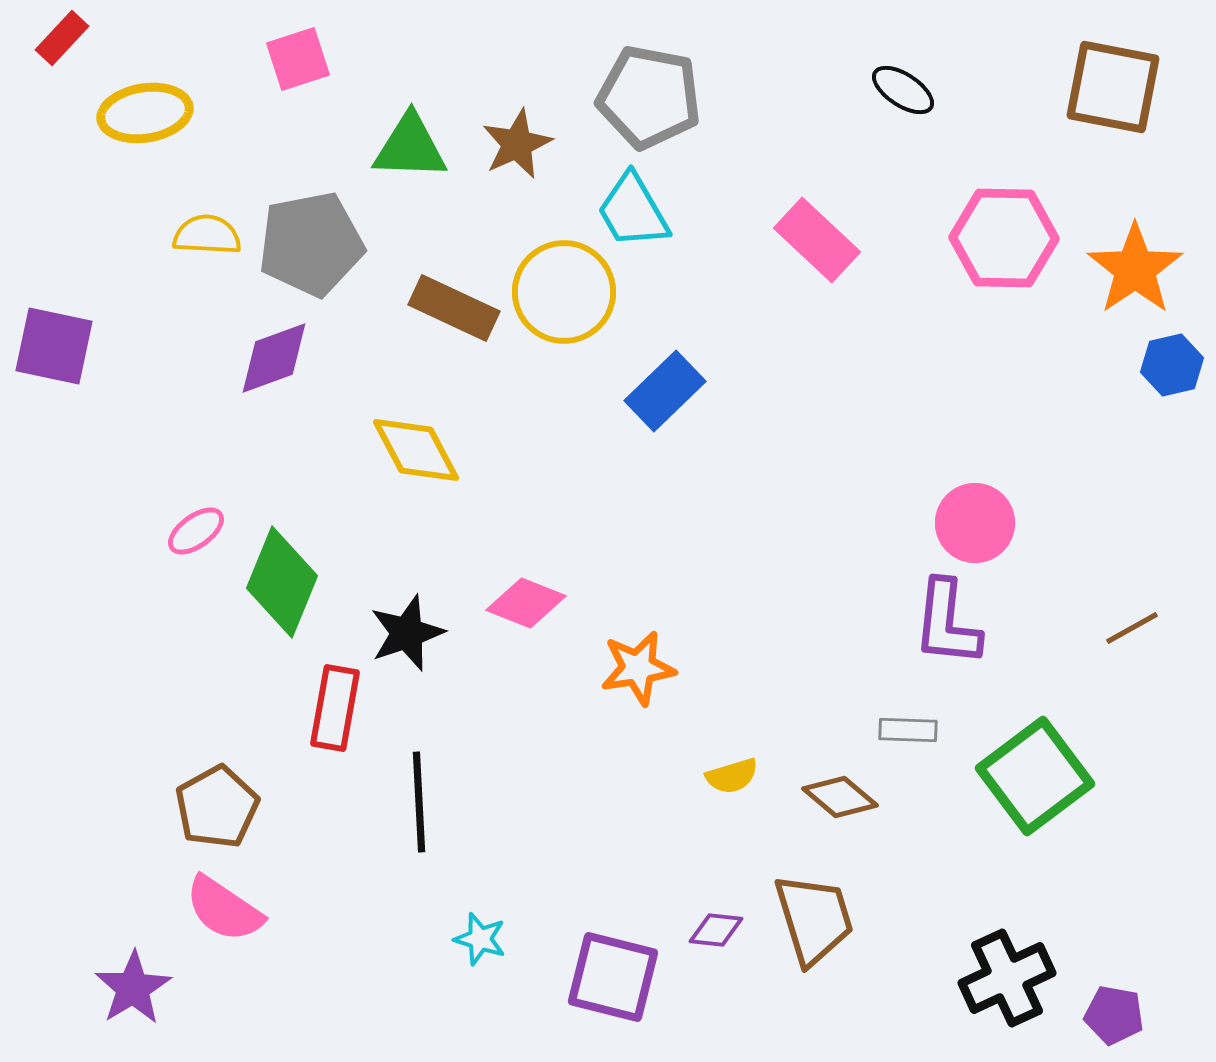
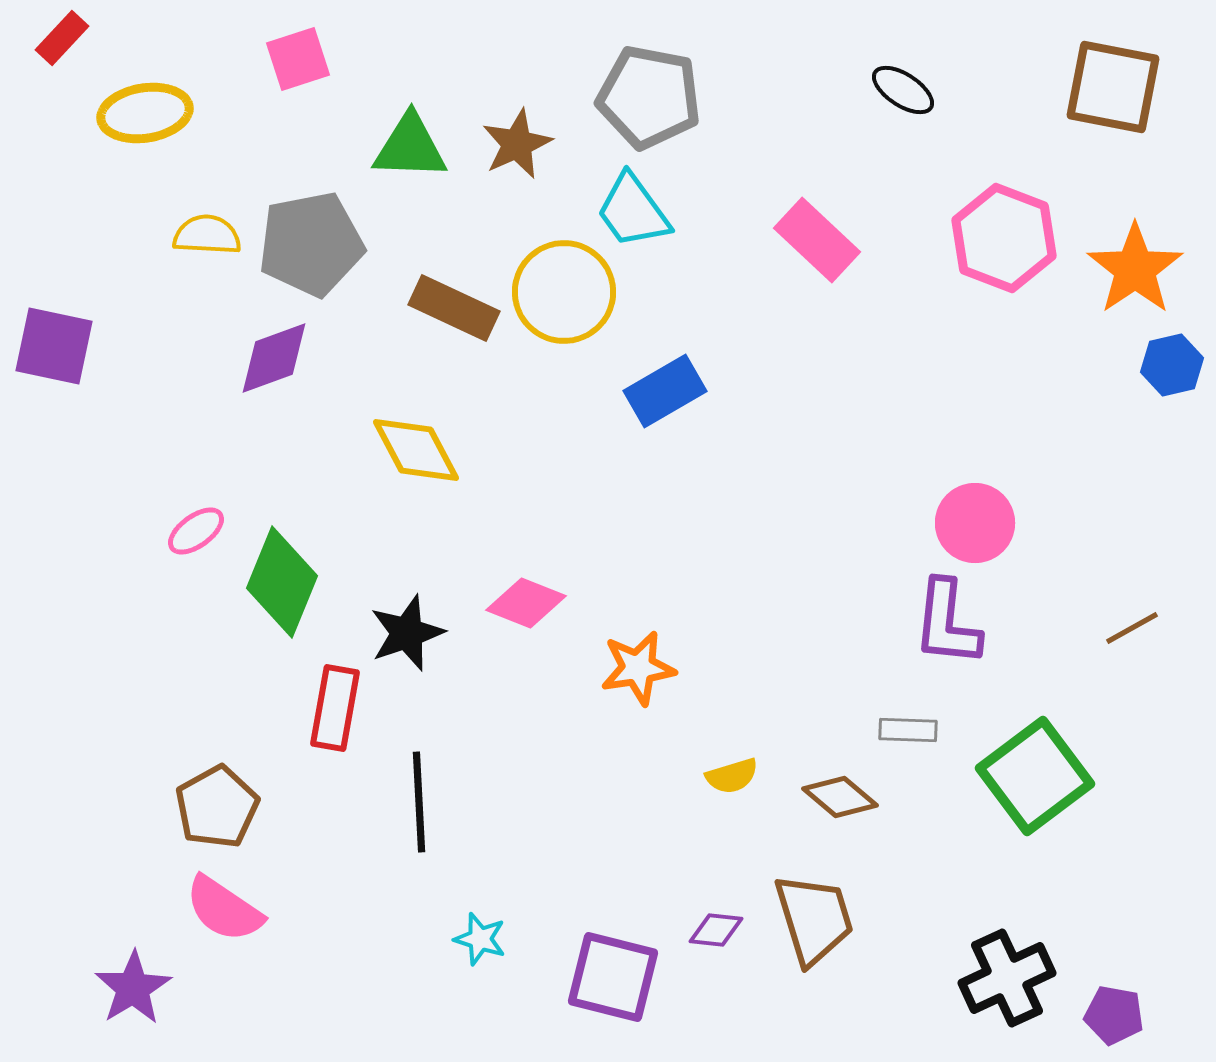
cyan trapezoid at (633, 211): rotated 6 degrees counterclockwise
pink hexagon at (1004, 238): rotated 20 degrees clockwise
blue rectangle at (665, 391): rotated 14 degrees clockwise
